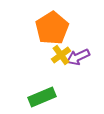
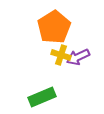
orange pentagon: moved 2 px right, 1 px up
yellow cross: rotated 36 degrees counterclockwise
